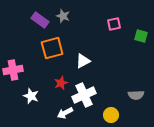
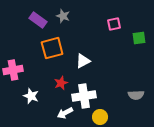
purple rectangle: moved 2 px left
green square: moved 2 px left, 2 px down; rotated 24 degrees counterclockwise
white cross: moved 1 px down; rotated 15 degrees clockwise
yellow circle: moved 11 px left, 2 px down
